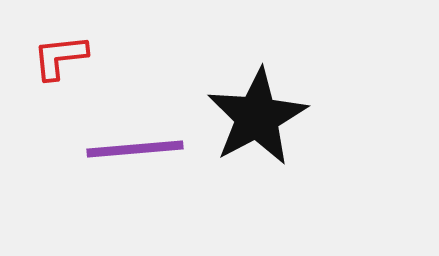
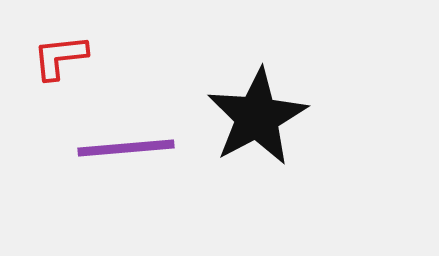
purple line: moved 9 px left, 1 px up
